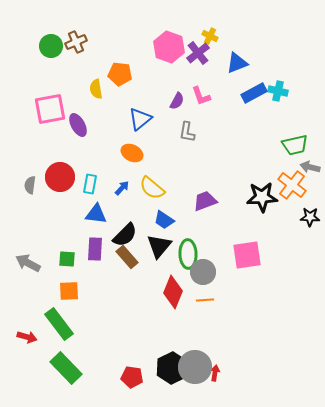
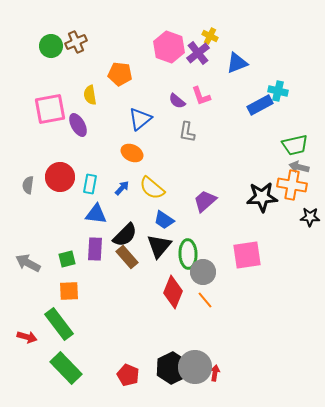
yellow semicircle at (96, 89): moved 6 px left, 6 px down
blue rectangle at (254, 93): moved 6 px right, 12 px down
purple semicircle at (177, 101): rotated 102 degrees clockwise
gray arrow at (310, 167): moved 11 px left
gray semicircle at (30, 185): moved 2 px left
orange cross at (292, 185): rotated 28 degrees counterclockwise
purple trapezoid at (205, 201): rotated 20 degrees counterclockwise
green square at (67, 259): rotated 18 degrees counterclockwise
orange line at (205, 300): rotated 54 degrees clockwise
red pentagon at (132, 377): moved 4 px left, 2 px up; rotated 15 degrees clockwise
